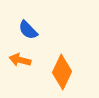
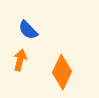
orange arrow: rotated 90 degrees clockwise
